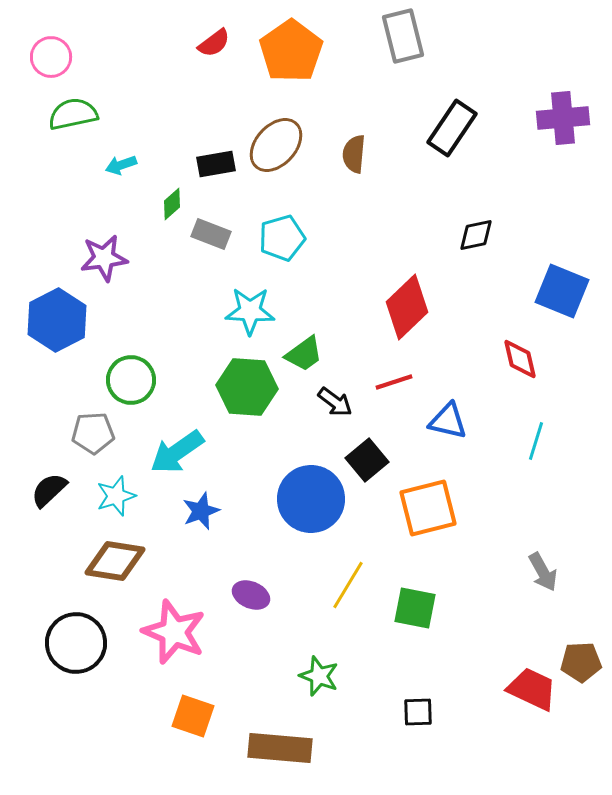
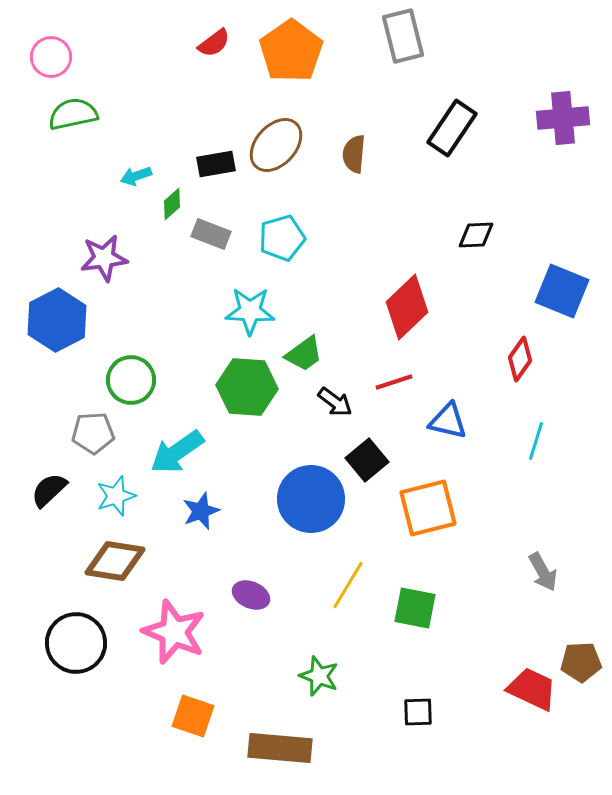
cyan arrow at (121, 165): moved 15 px right, 11 px down
black diamond at (476, 235): rotated 9 degrees clockwise
red diamond at (520, 359): rotated 48 degrees clockwise
